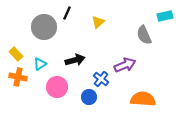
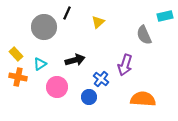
purple arrow: rotated 130 degrees clockwise
